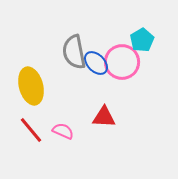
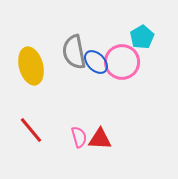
cyan pentagon: moved 3 px up
blue ellipse: moved 1 px up
yellow ellipse: moved 20 px up
red triangle: moved 4 px left, 22 px down
pink semicircle: moved 16 px right, 6 px down; rotated 50 degrees clockwise
